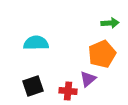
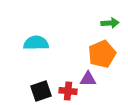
purple triangle: rotated 42 degrees clockwise
black square: moved 8 px right, 5 px down
